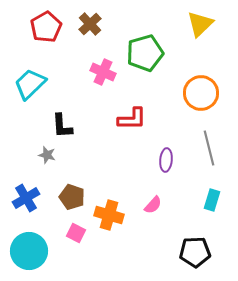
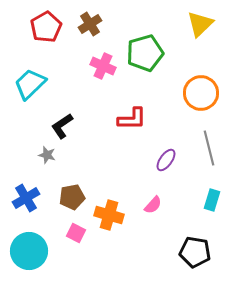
brown cross: rotated 10 degrees clockwise
pink cross: moved 6 px up
black L-shape: rotated 60 degrees clockwise
purple ellipse: rotated 30 degrees clockwise
brown pentagon: rotated 30 degrees counterclockwise
black pentagon: rotated 12 degrees clockwise
